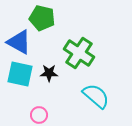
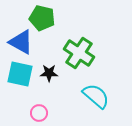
blue triangle: moved 2 px right
pink circle: moved 2 px up
